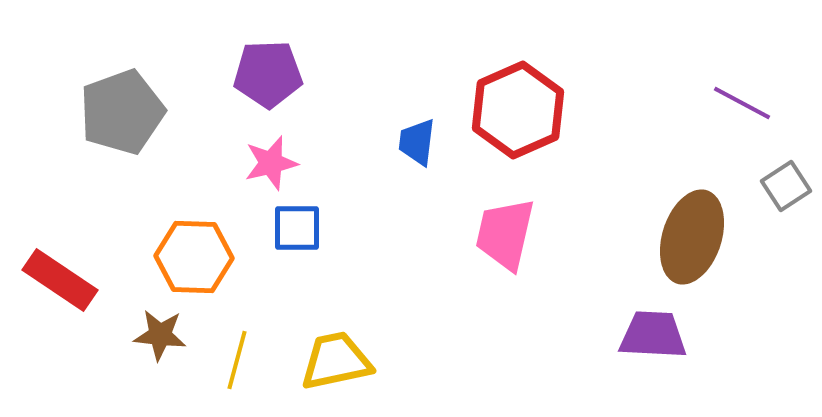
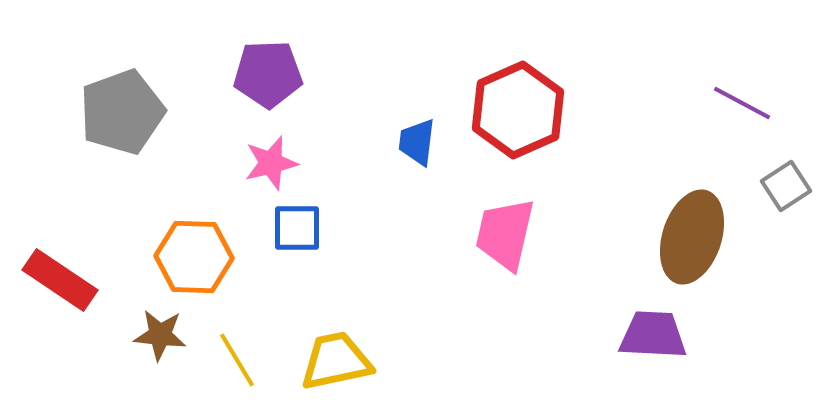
yellow line: rotated 46 degrees counterclockwise
